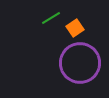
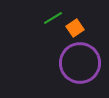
green line: moved 2 px right
